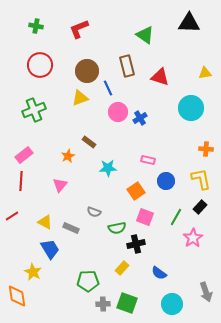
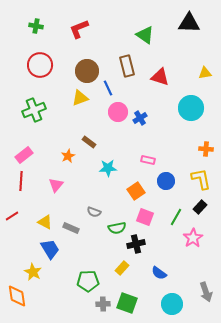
pink triangle at (60, 185): moved 4 px left
